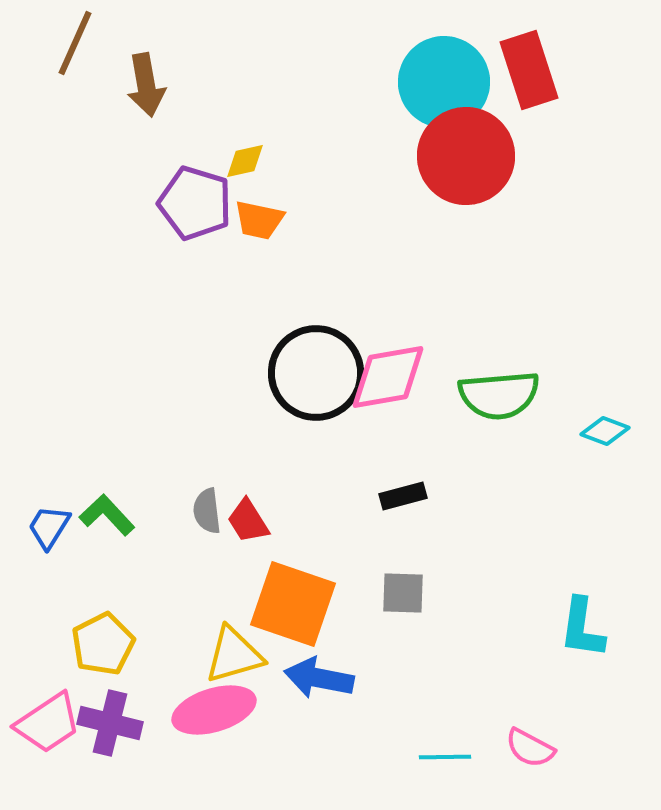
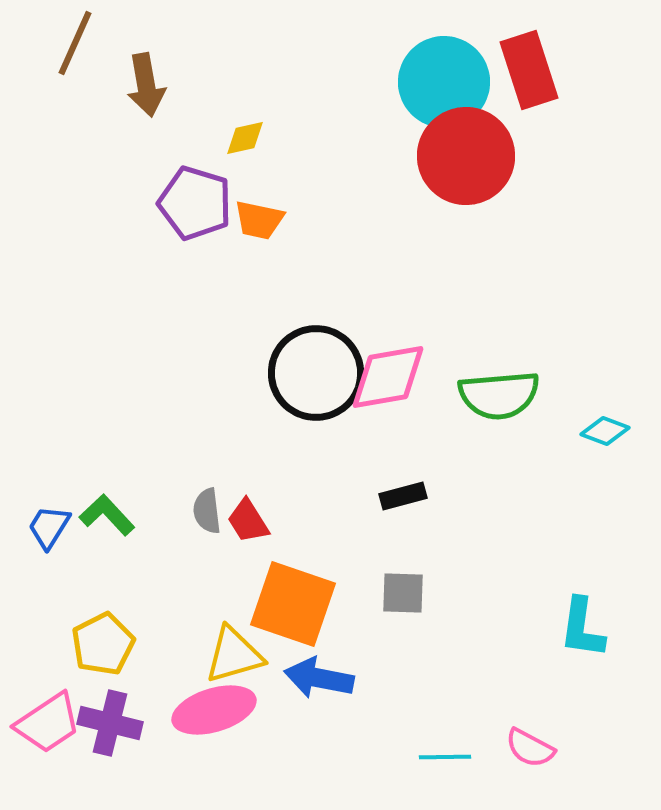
yellow diamond: moved 23 px up
